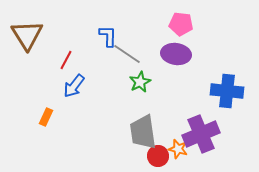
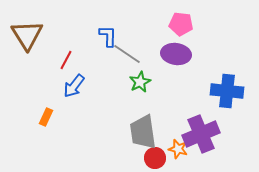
red circle: moved 3 px left, 2 px down
